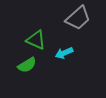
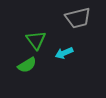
gray trapezoid: rotated 28 degrees clockwise
green triangle: rotated 30 degrees clockwise
